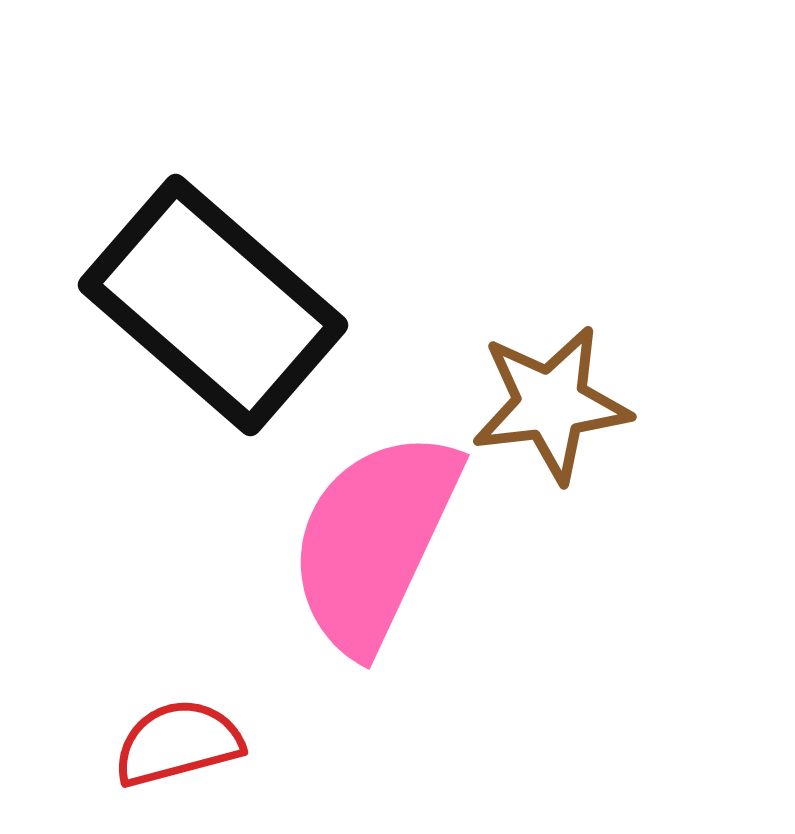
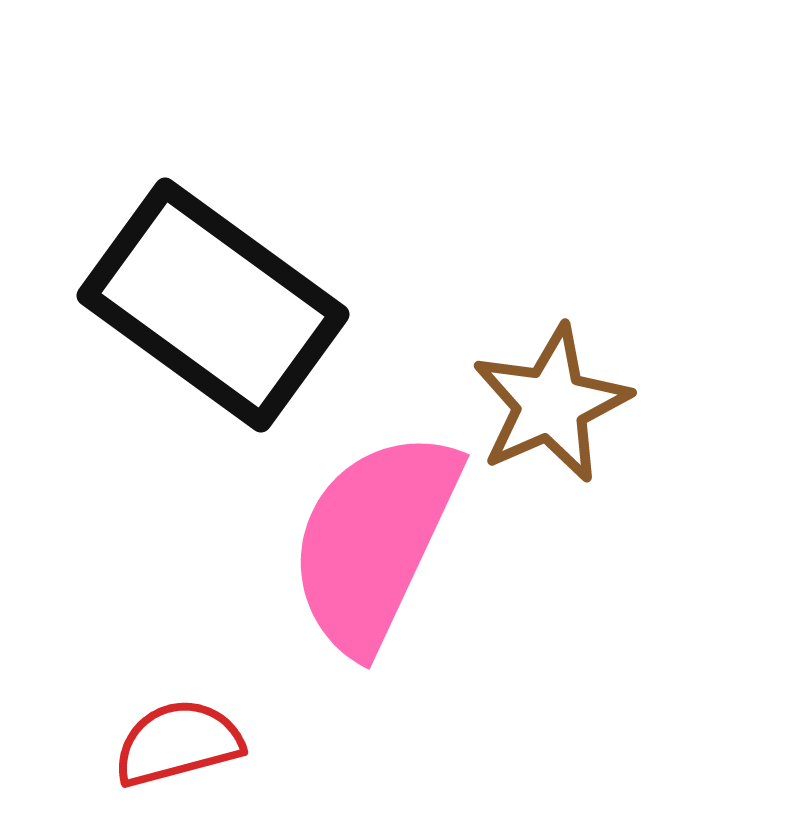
black rectangle: rotated 5 degrees counterclockwise
brown star: rotated 17 degrees counterclockwise
